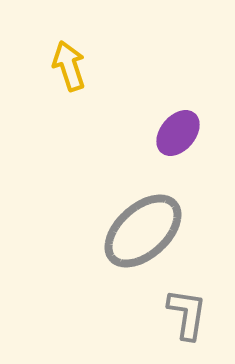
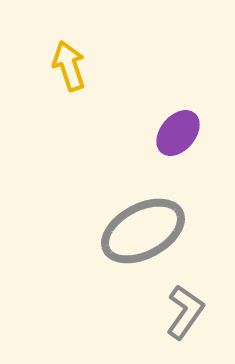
gray ellipse: rotated 14 degrees clockwise
gray L-shape: moved 2 px left, 2 px up; rotated 26 degrees clockwise
